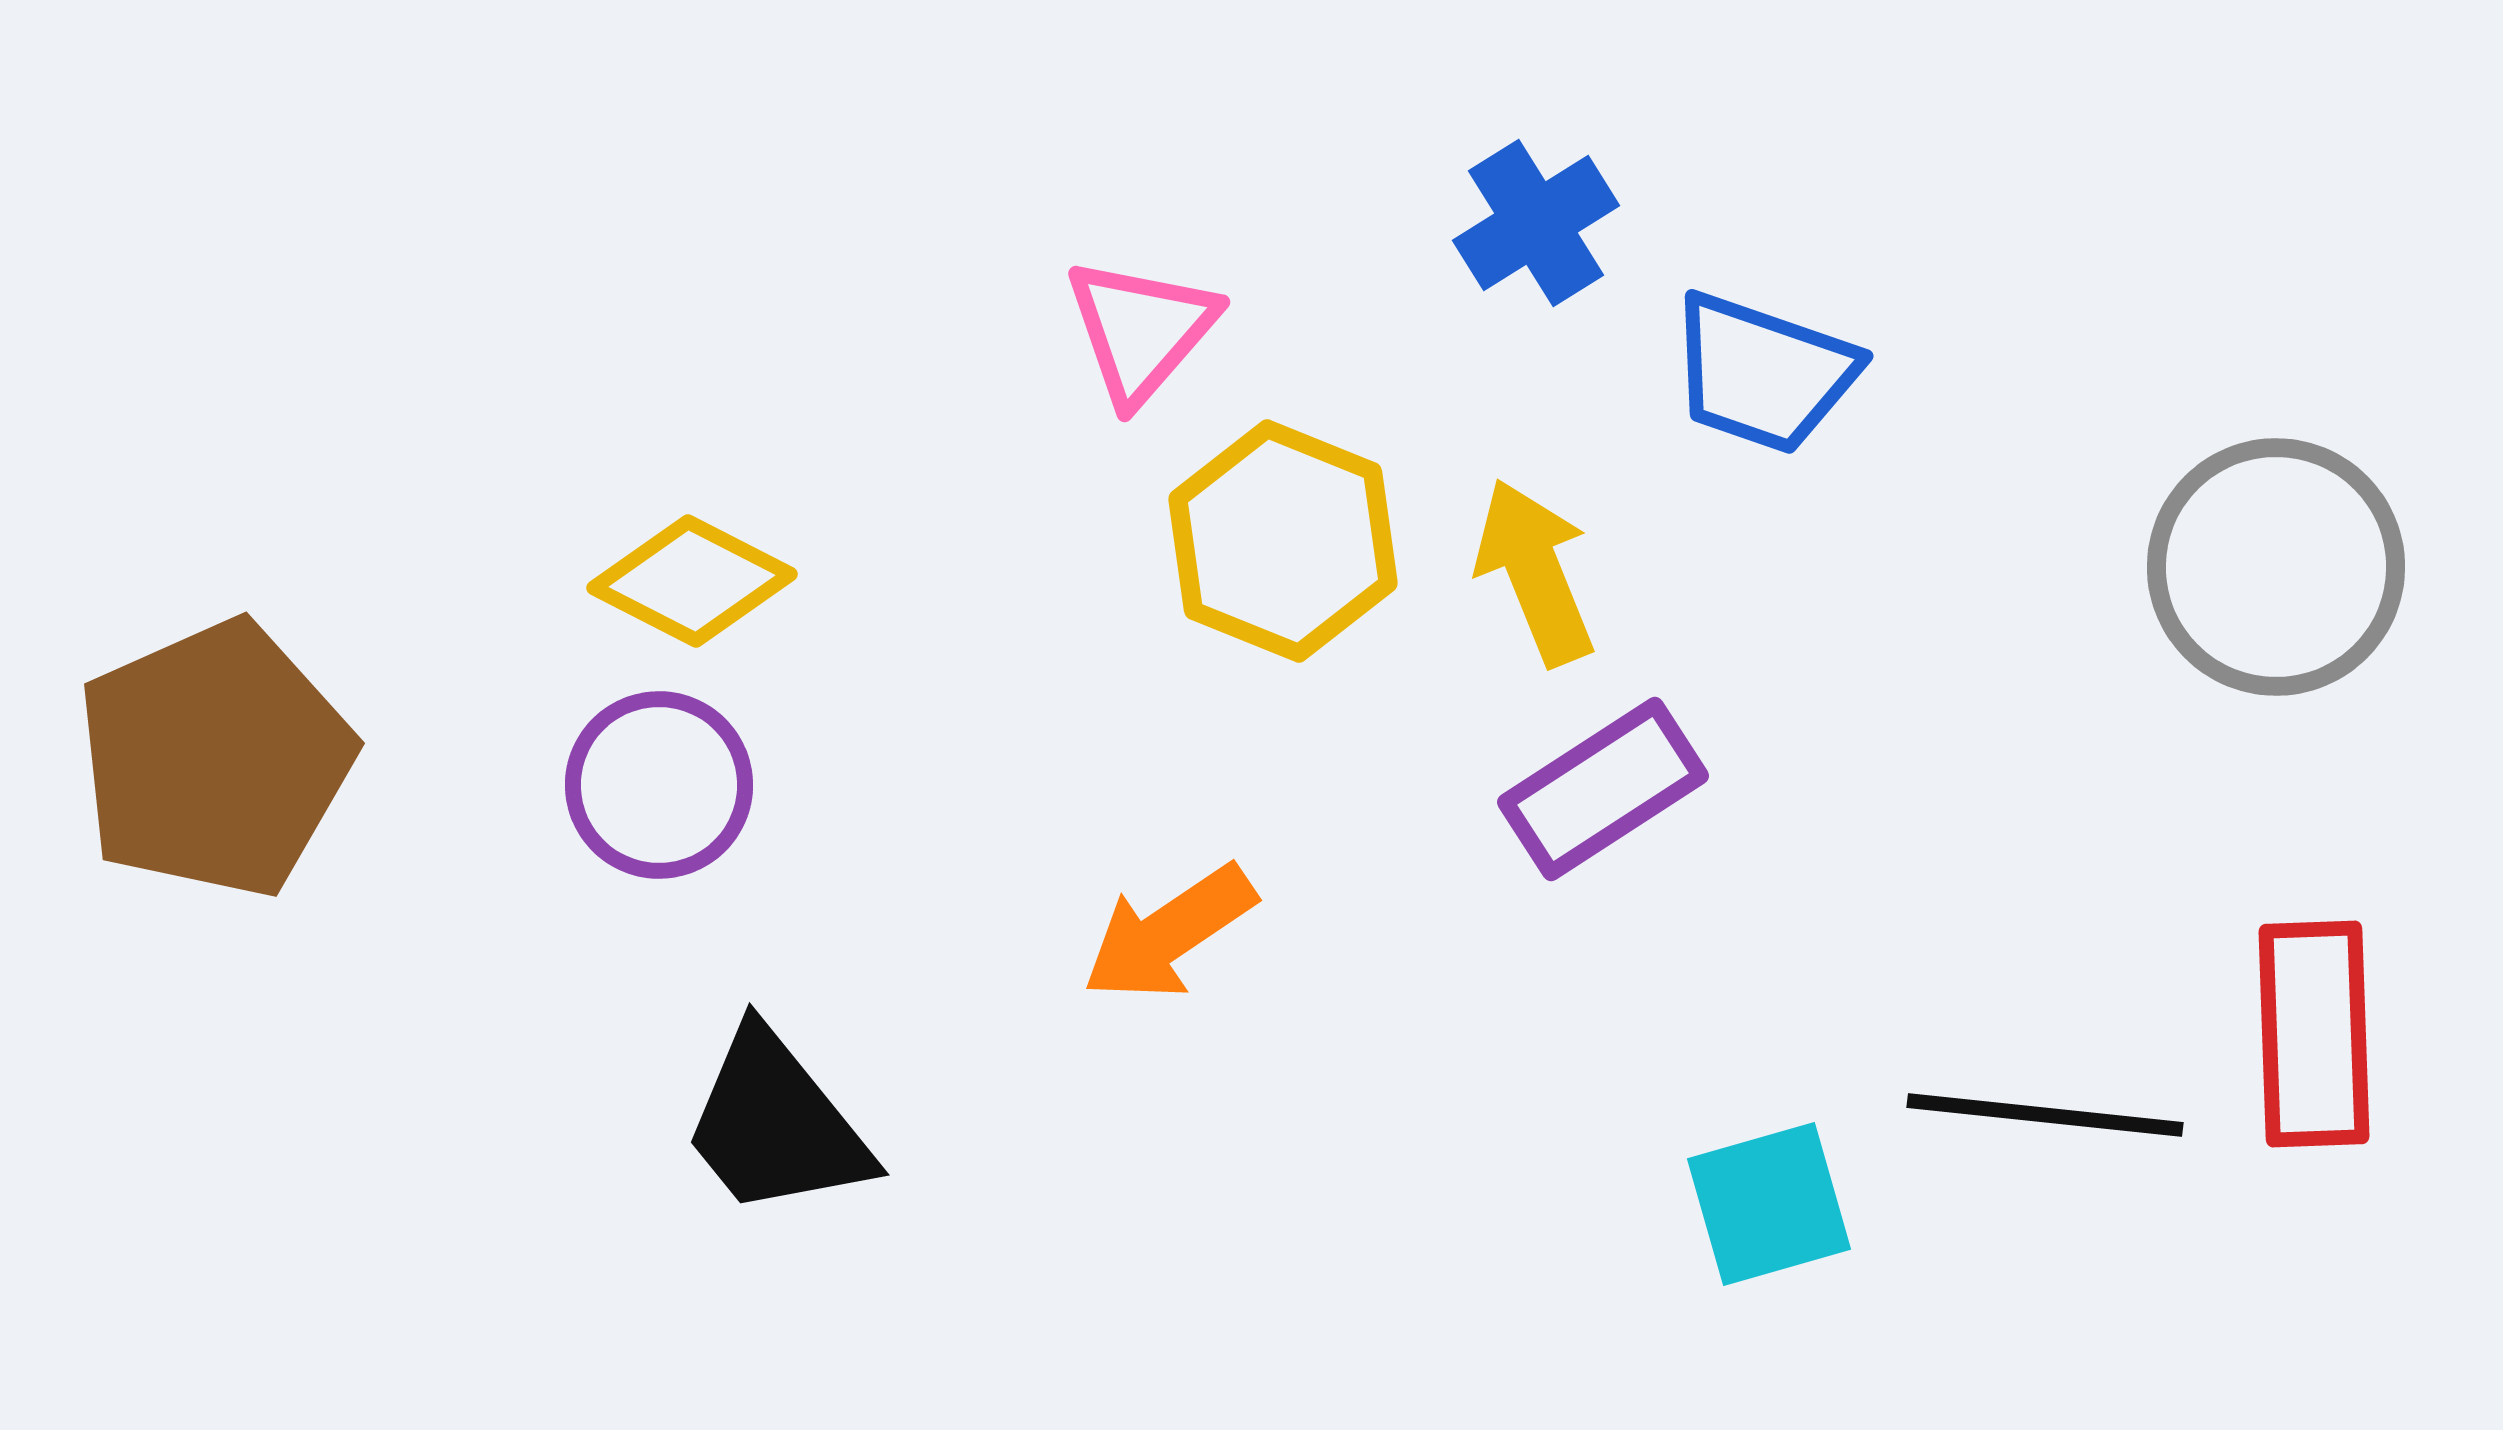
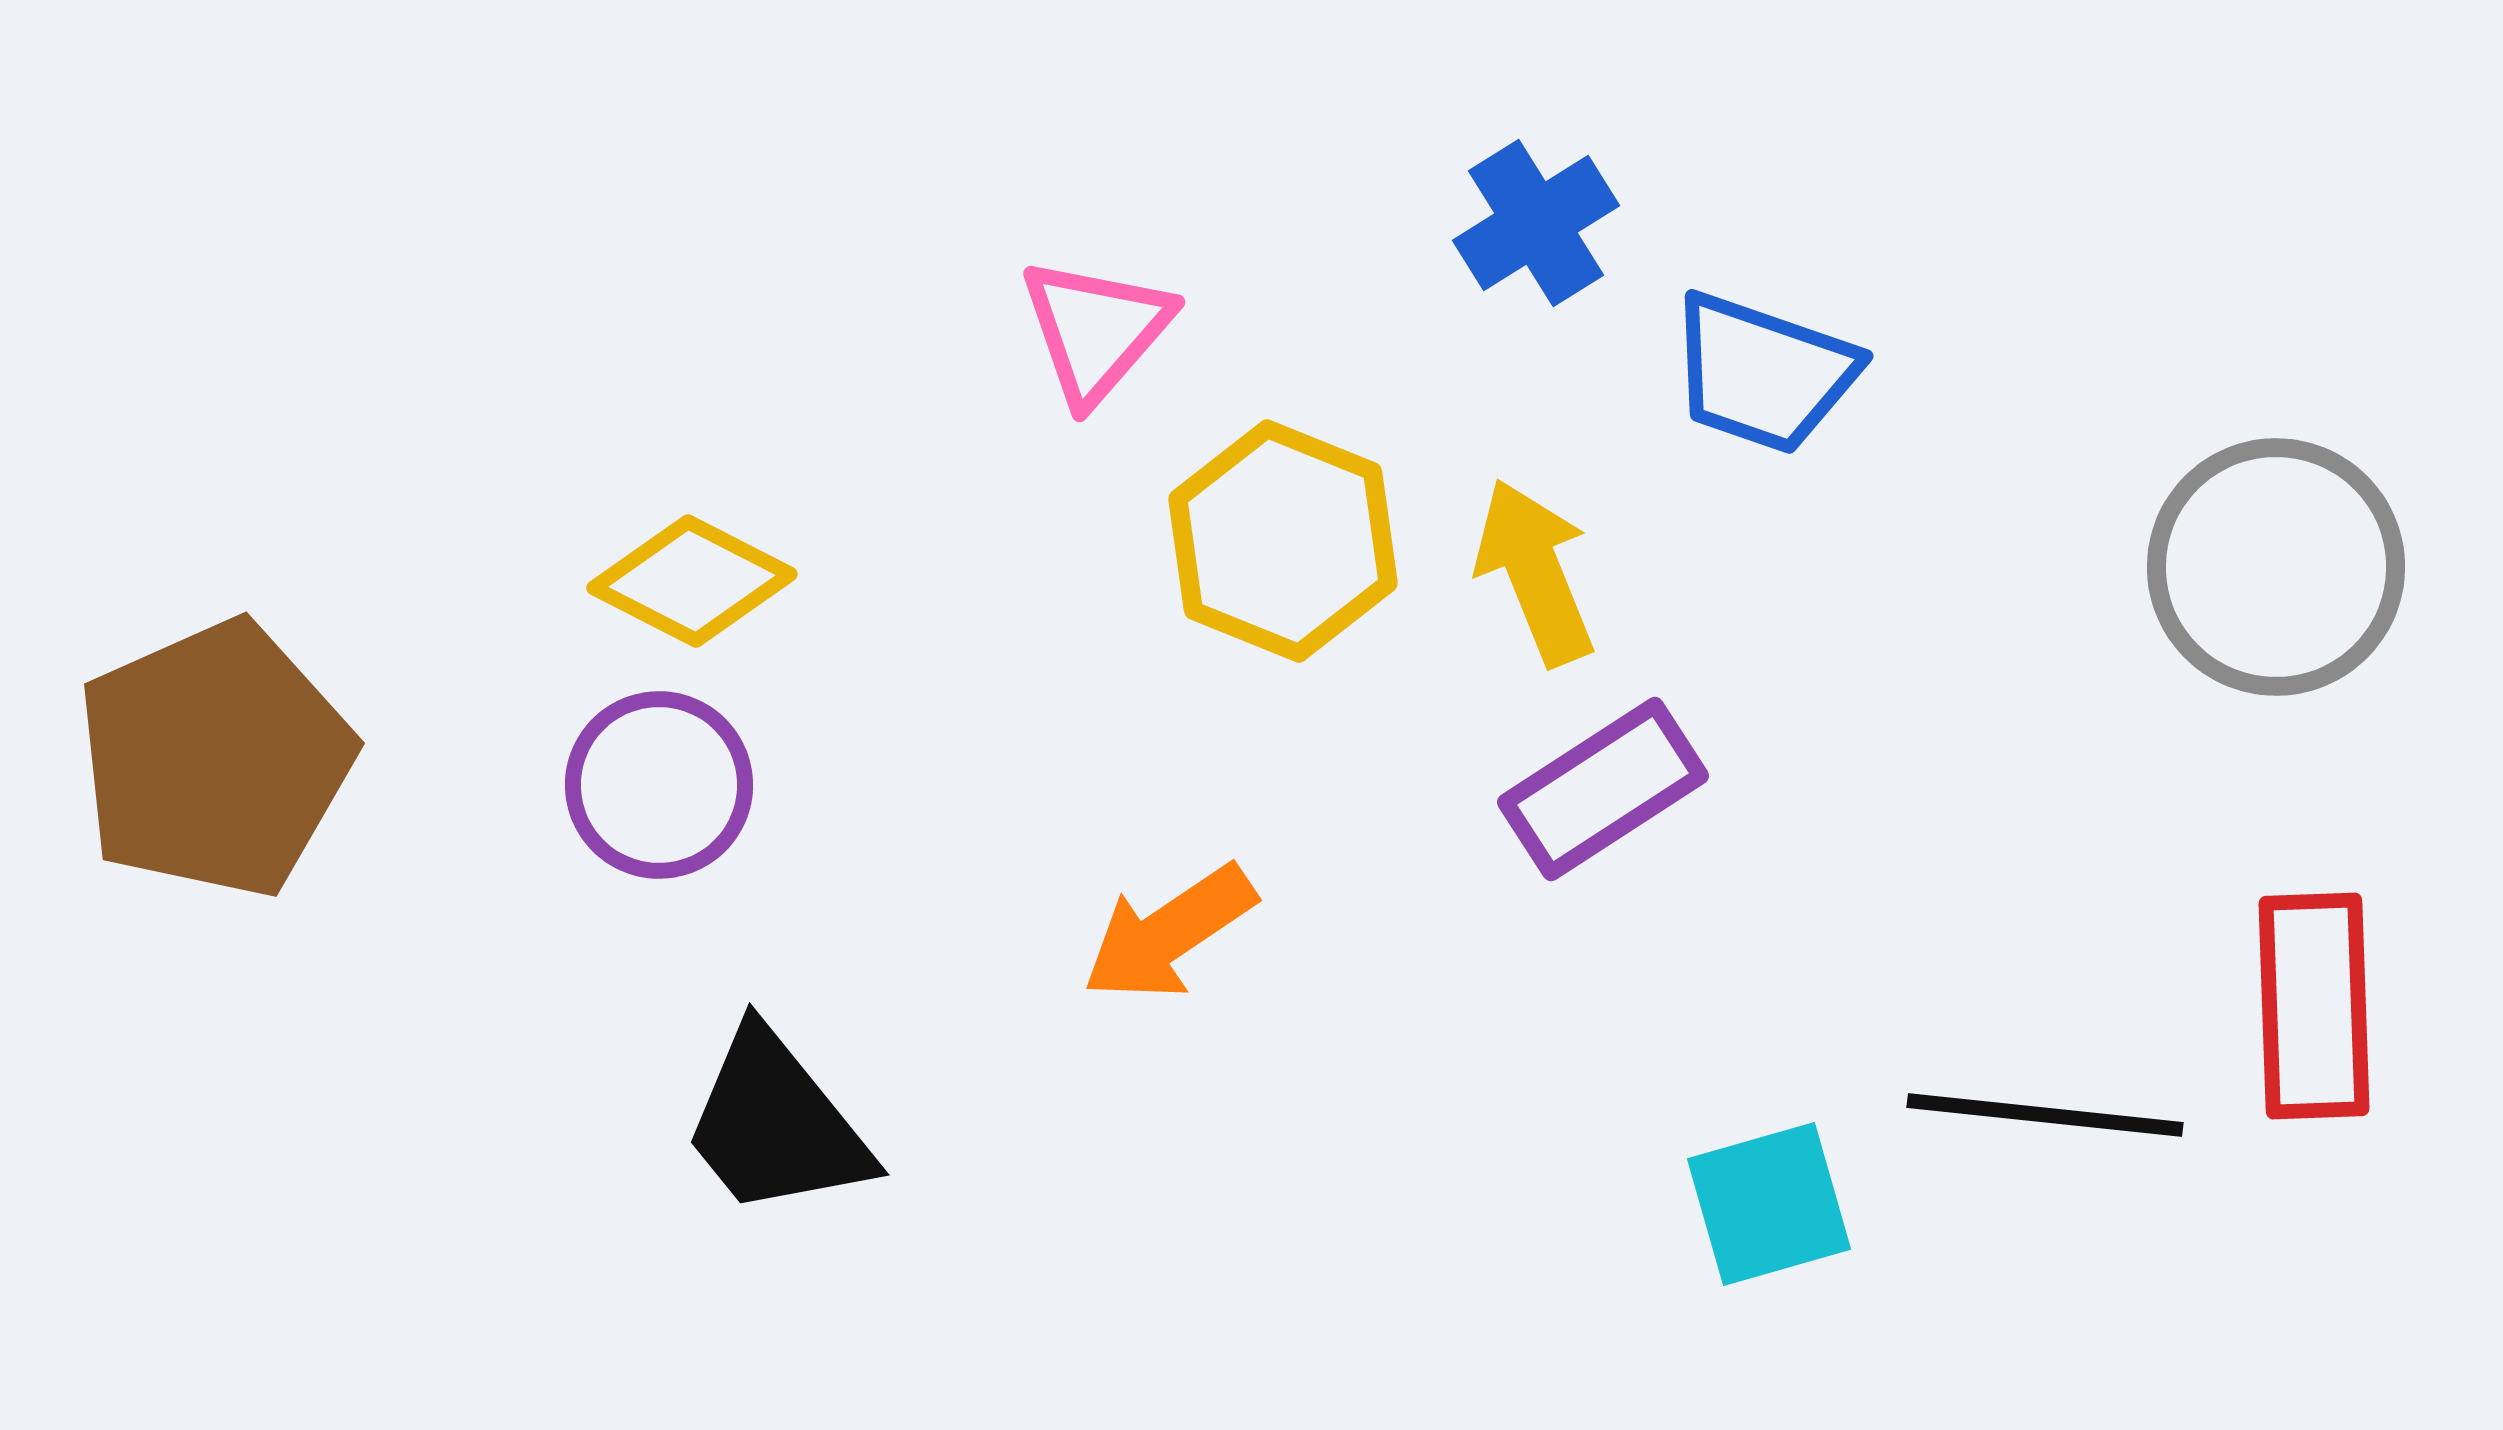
pink triangle: moved 45 px left
red rectangle: moved 28 px up
